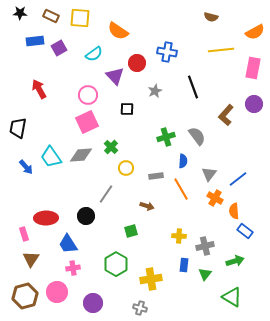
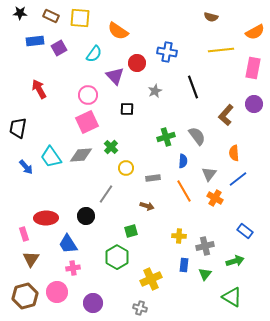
cyan semicircle at (94, 54): rotated 18 degrees counterclockwise
gray rectangle at (156, 176): moved 3 px left, 2 px down
orange line at (181, 189): moved 3 px right, 2 px down
orange semicircle at (234, 211): moved 58 px up
green hexagon at (116, 264): moved 1 px right, 7 px up
yellow cross at (151, 279): rotated 15 degrees counterclockwise
